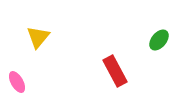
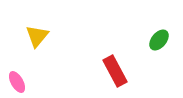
yellow triangle: moved 1 px left, 1 px up
